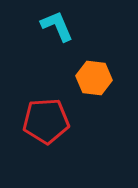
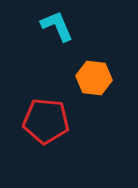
red pentagon: rotated 9 degrees clockwise
